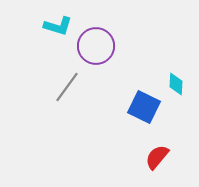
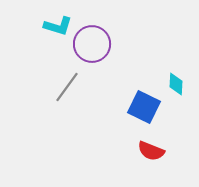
purple circle: moved 4 px left, 2 px up
red semicircle: moved 6 px left, 6 px up; rotated 108 degrees counterclockwise
